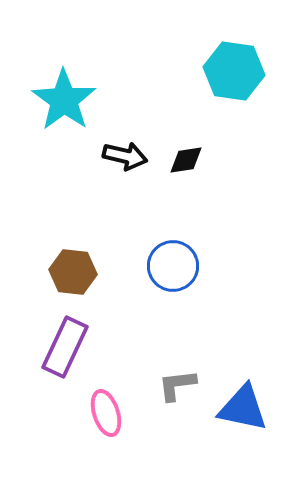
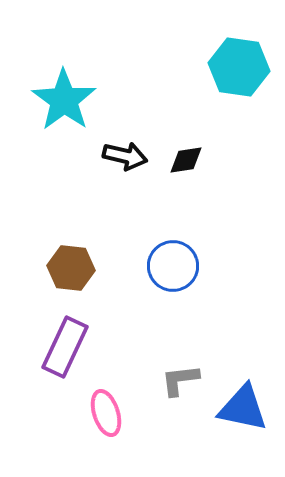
cyan hexagon: moved 5 px right, 4 px up
brown hexagon: moved 2 px left, 4 px up
gray L-shape: moved 3 px right, 5 px up
